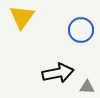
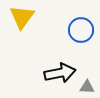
black arrow: moved 2 px right
